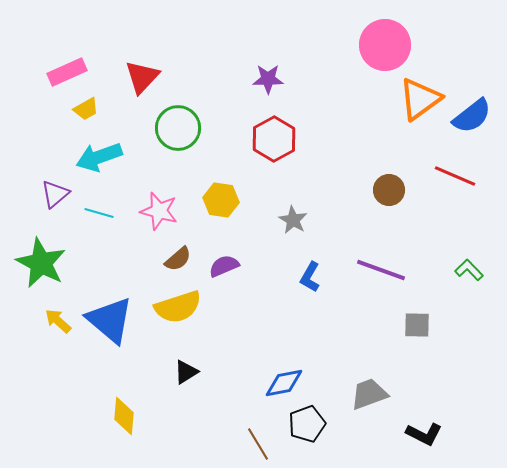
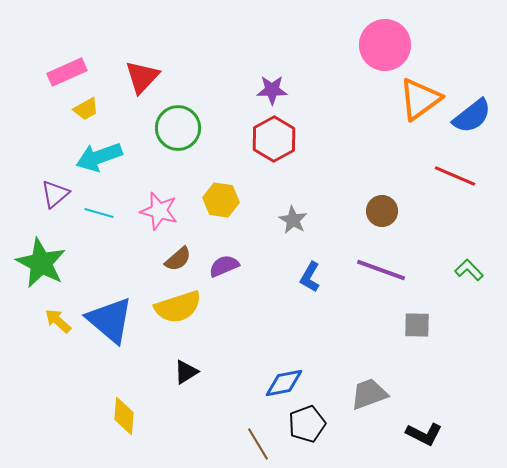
purple star: moved 4 px right, 11 px down
brown circle: moved 7 px left, 21 px down
